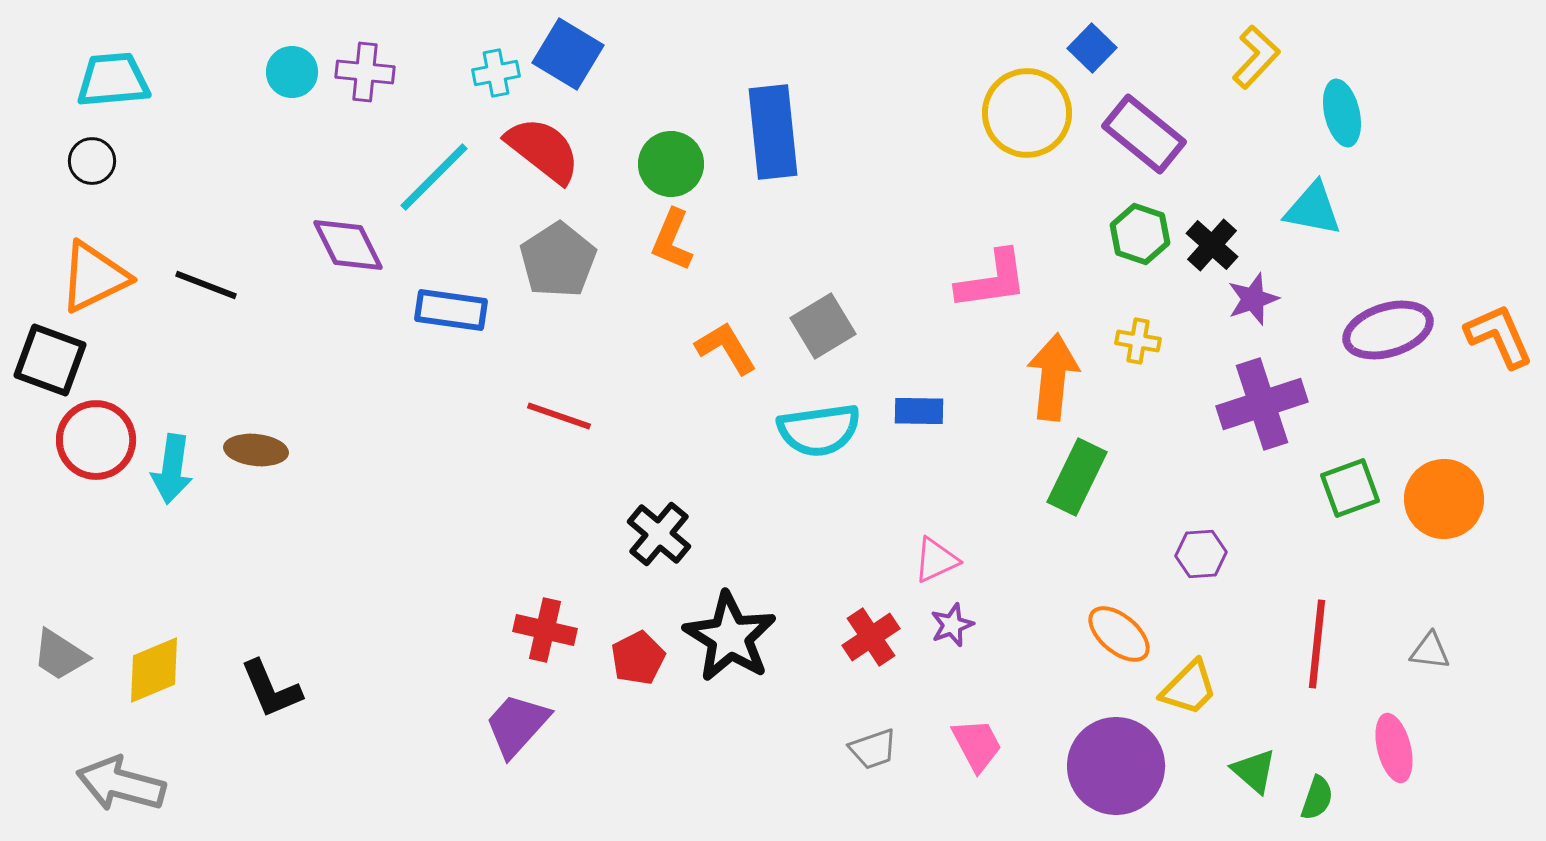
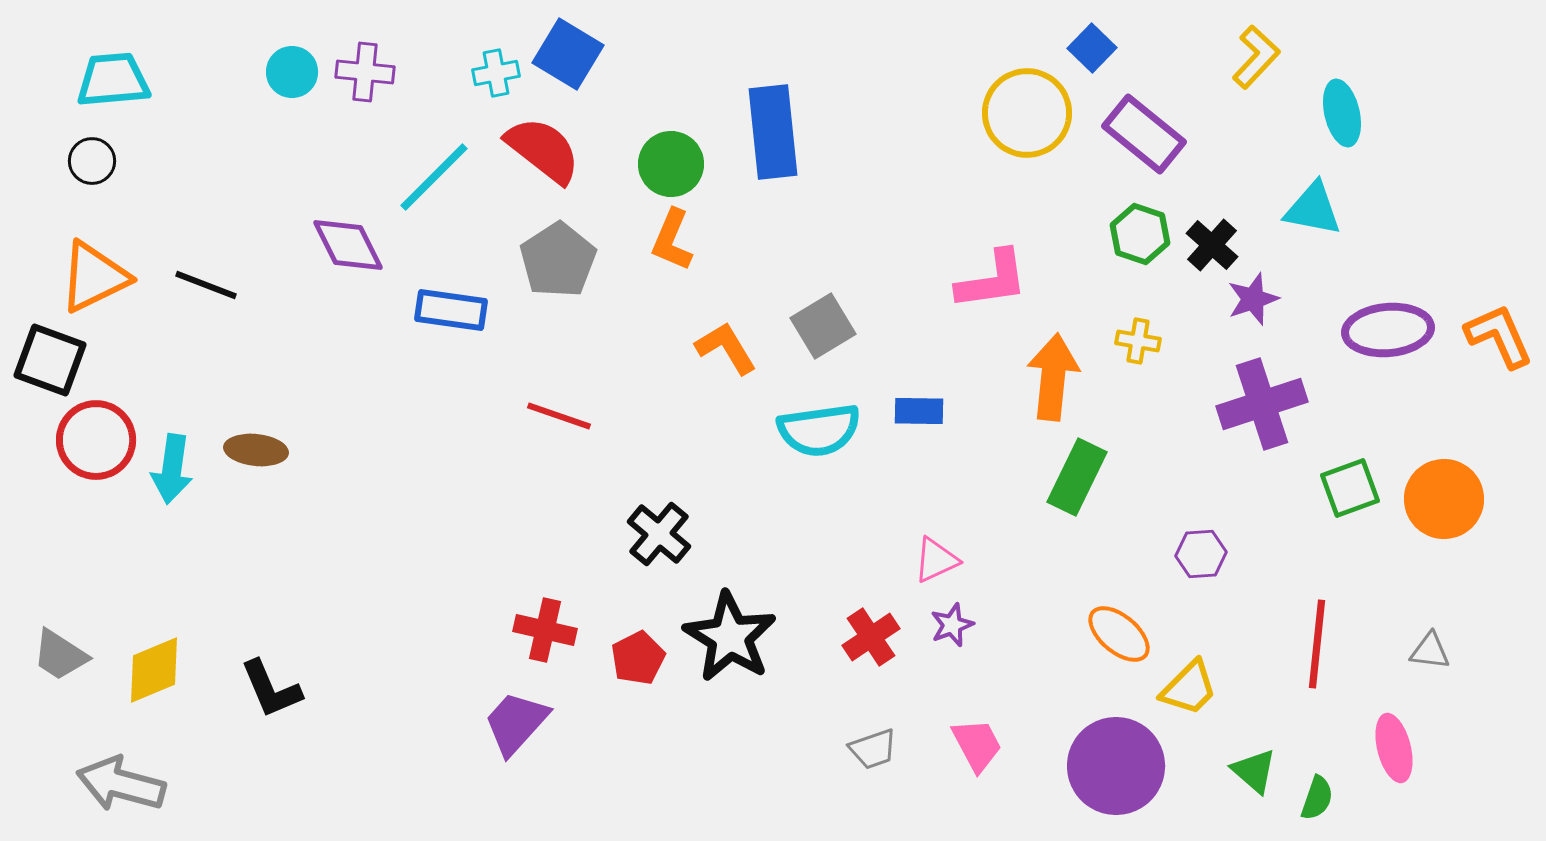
purple ellipse at (1388, 330): rotated 12 degrees clockwise
purple trapezoid at (517, 725): moved 1 px left, 2 px up
